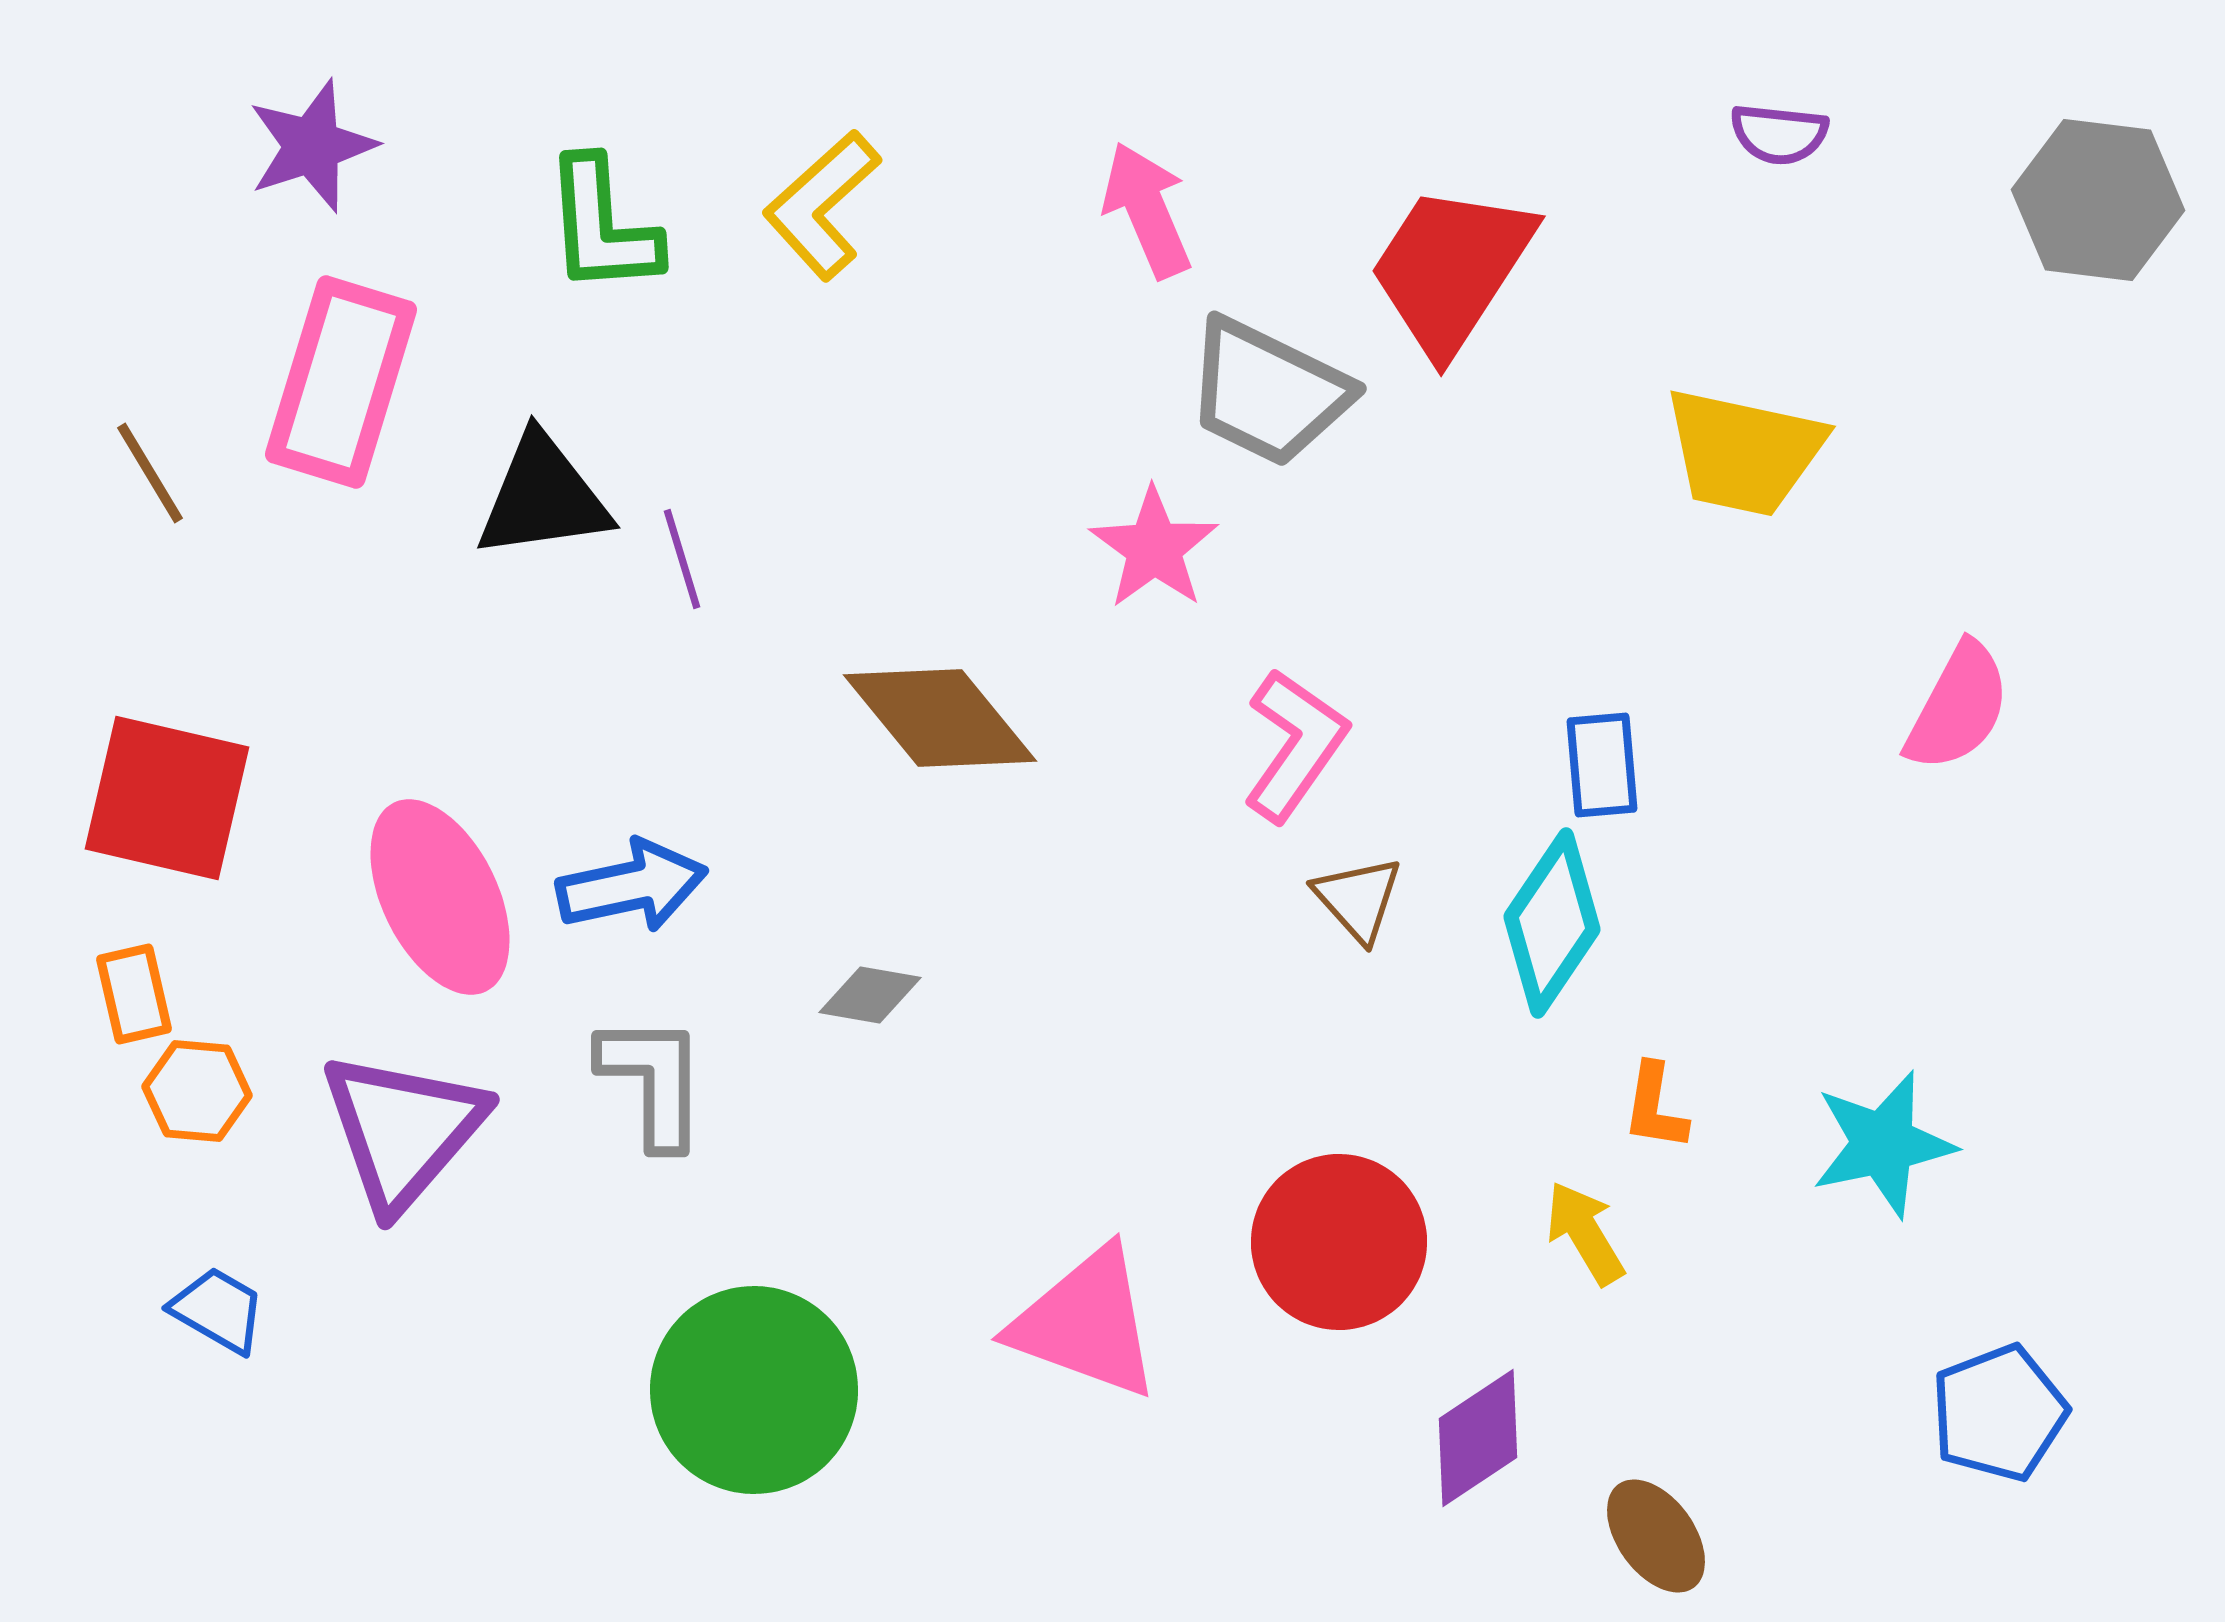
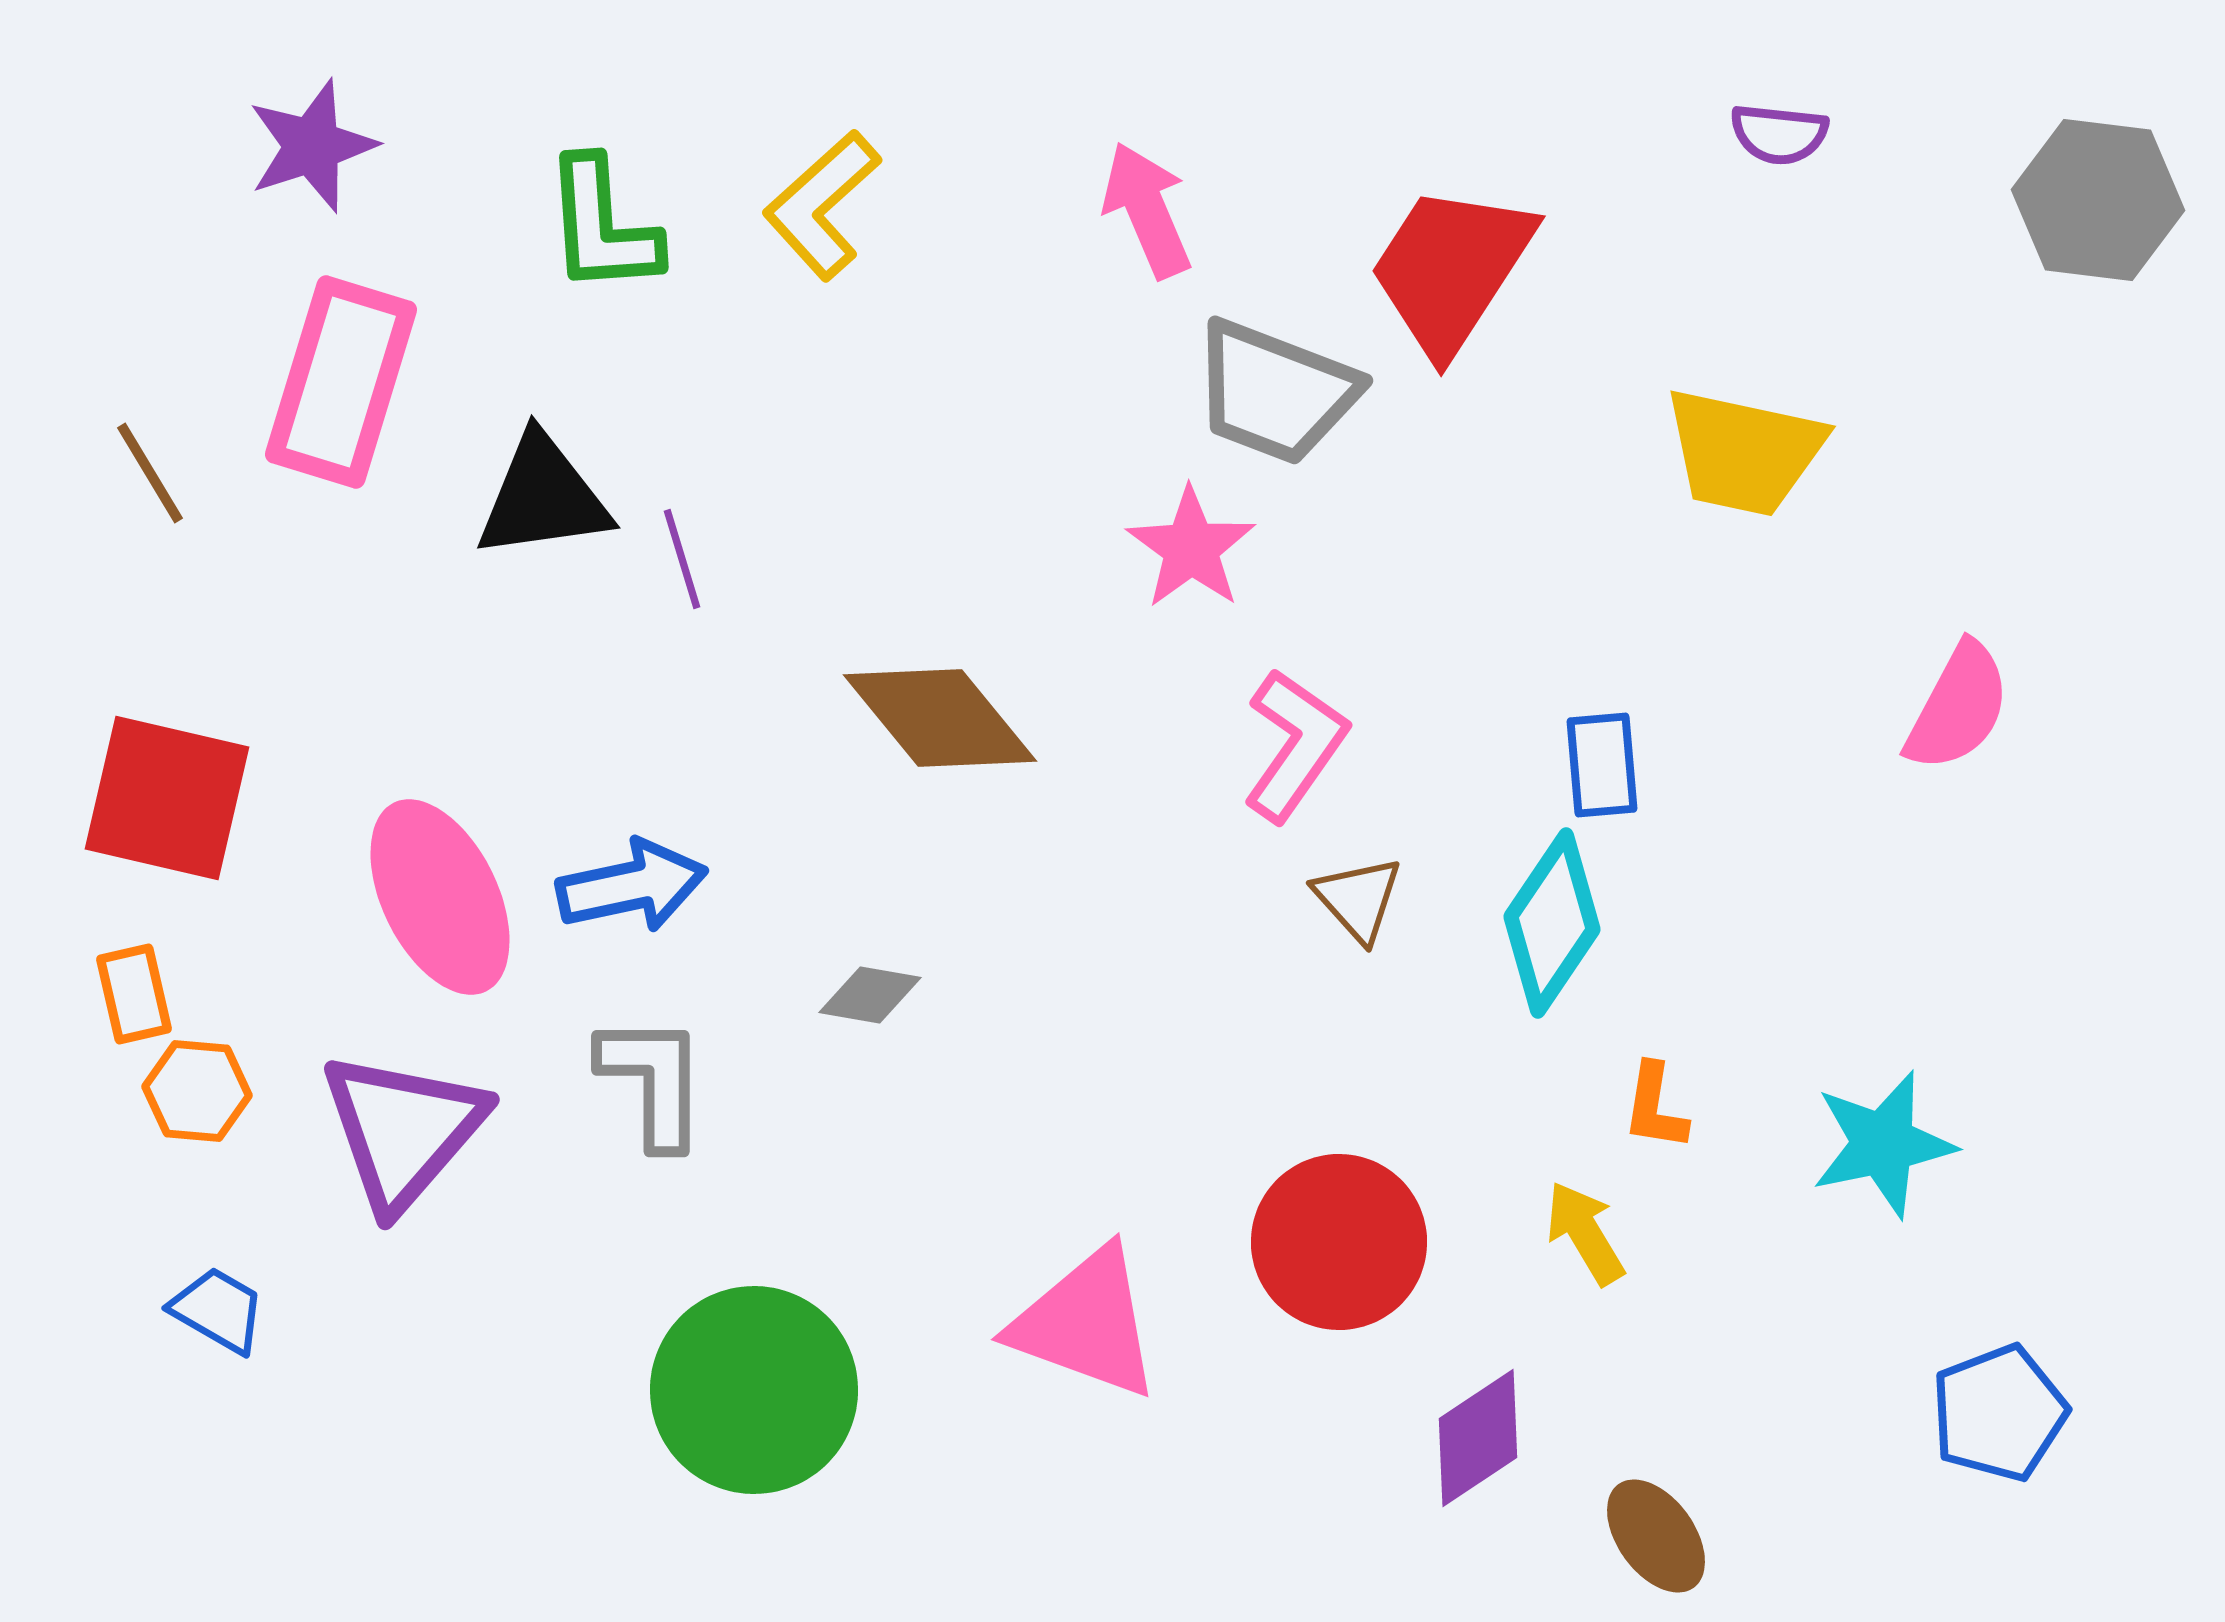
gray trapezoid: moved 7 px right; rotated 5 degrees counterclockwise
pink star: moved 37 px right
